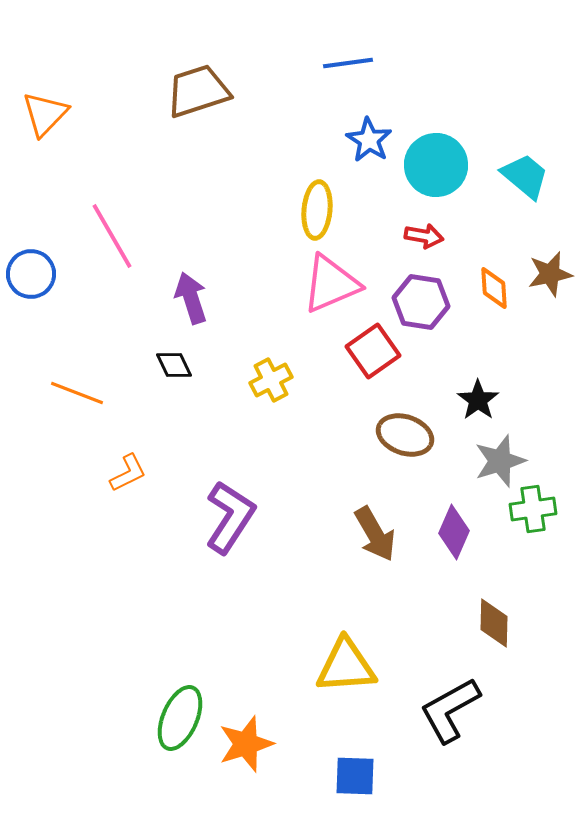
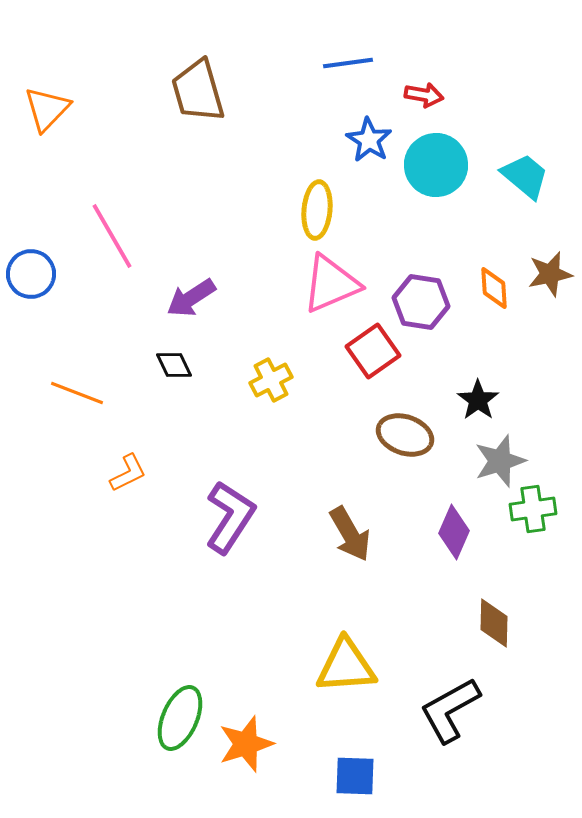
brown trapezoid: rotated 88 degrees counterclockwise
orange triangle: moved 2 px right, 5 px up
red arrow: moved 141 px up
purple arrow: rotated 105 degrees counterclockwise
brown arrow: moved 25 px left
